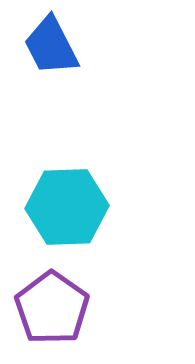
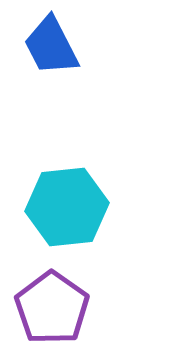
cyan hexagon: rotated 4 degrees counterclockwise
